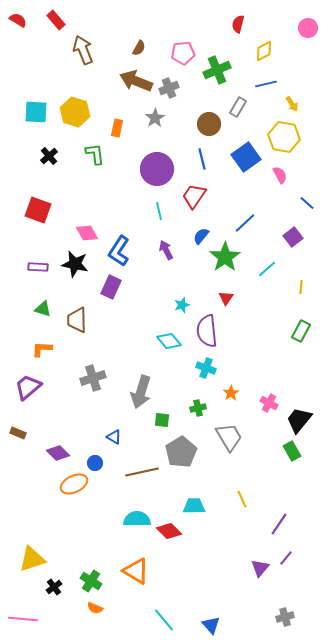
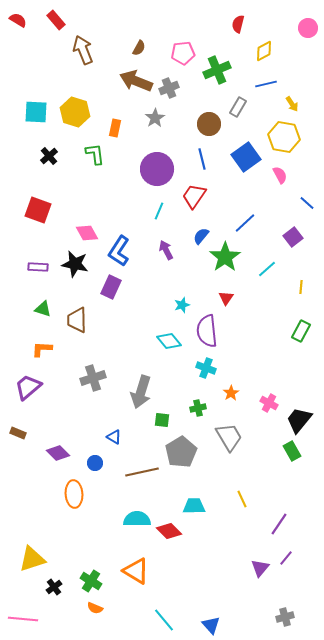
orange rectangle at (117, 128): moved 2 px left
cyan line at (159, 211): rotated 36 degrees clockwise
orange ellipse at (74, 484): moved 10 px down; rotated 68 degrees counterclockwise
